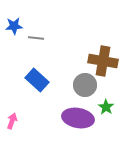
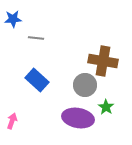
blue star: moved 1 px left, 7 px up
